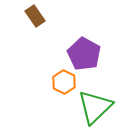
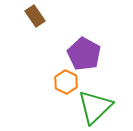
orange hexagon: moved 2 px right
